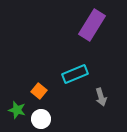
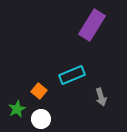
cyan rectangle: moved 3 px left, 1 px down
green star: moved 1 px up; rotated 30 degrees clockwise
